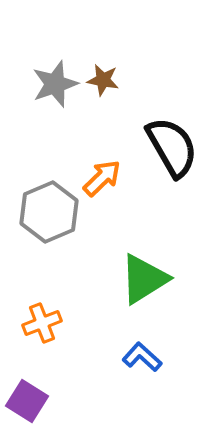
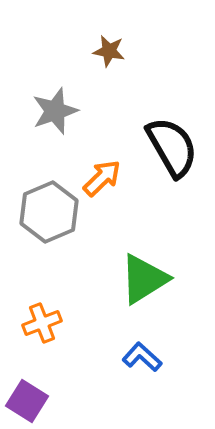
brown star: moved 6 px right, 29 px up
gray star: moved 27 px down
